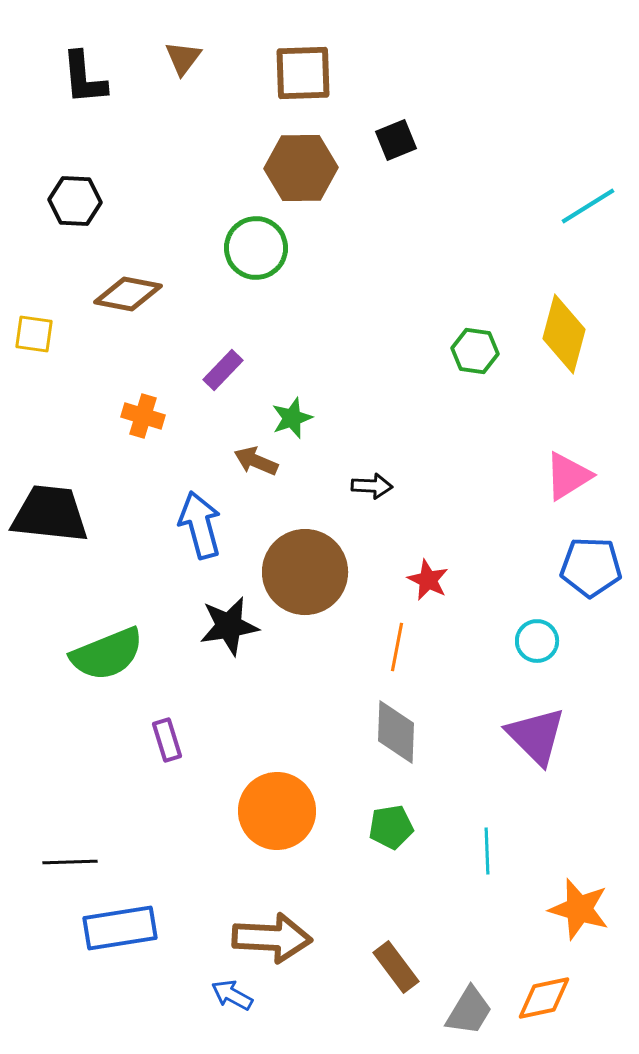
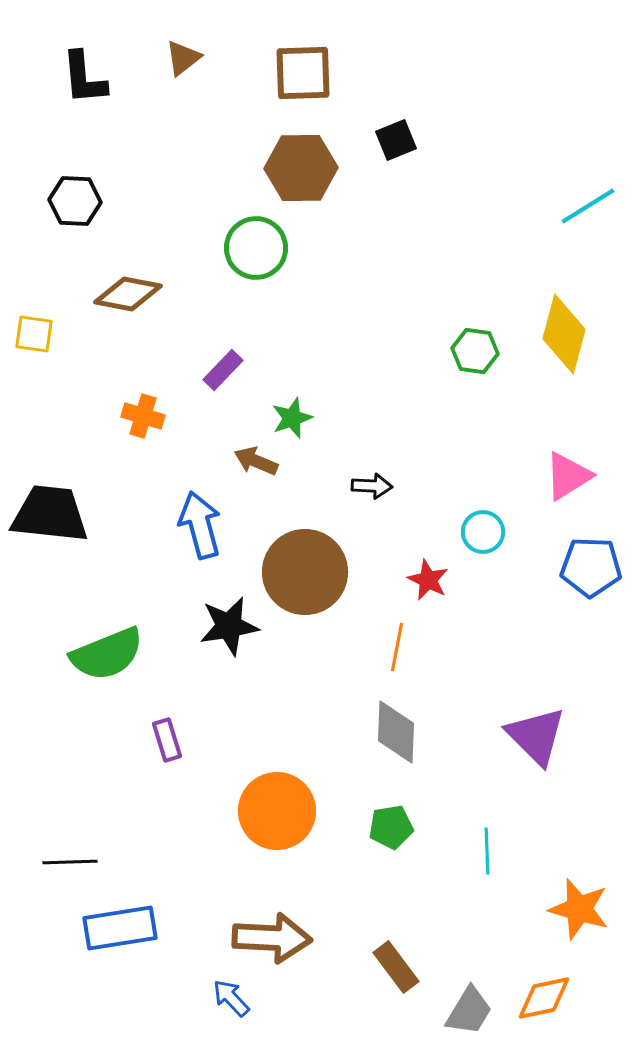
brown triangle at (183, 58): rotated 15 degrees clockwise
cyan circle at (537, 641): moved 54 px left, 109 px up
blue arrow at (232, 995): moved 1 px left, 3 px down; rotated 18 degrees clockwise
